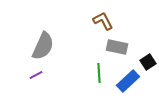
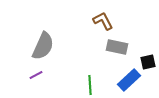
black square: rotated 21 degrees clockwise
green line: moved 9 px left, 12 px down
blue rectangle: moved 1 px right, 1 px up
